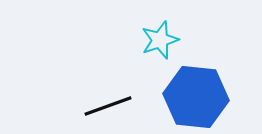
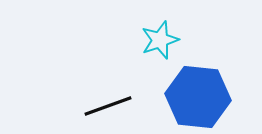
blue hexagon: moved 2 px right
